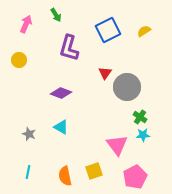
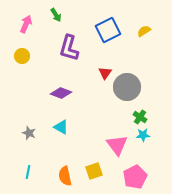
yellow circle: moved 3 px right, 4 px up
gray star: moved 1 px up
